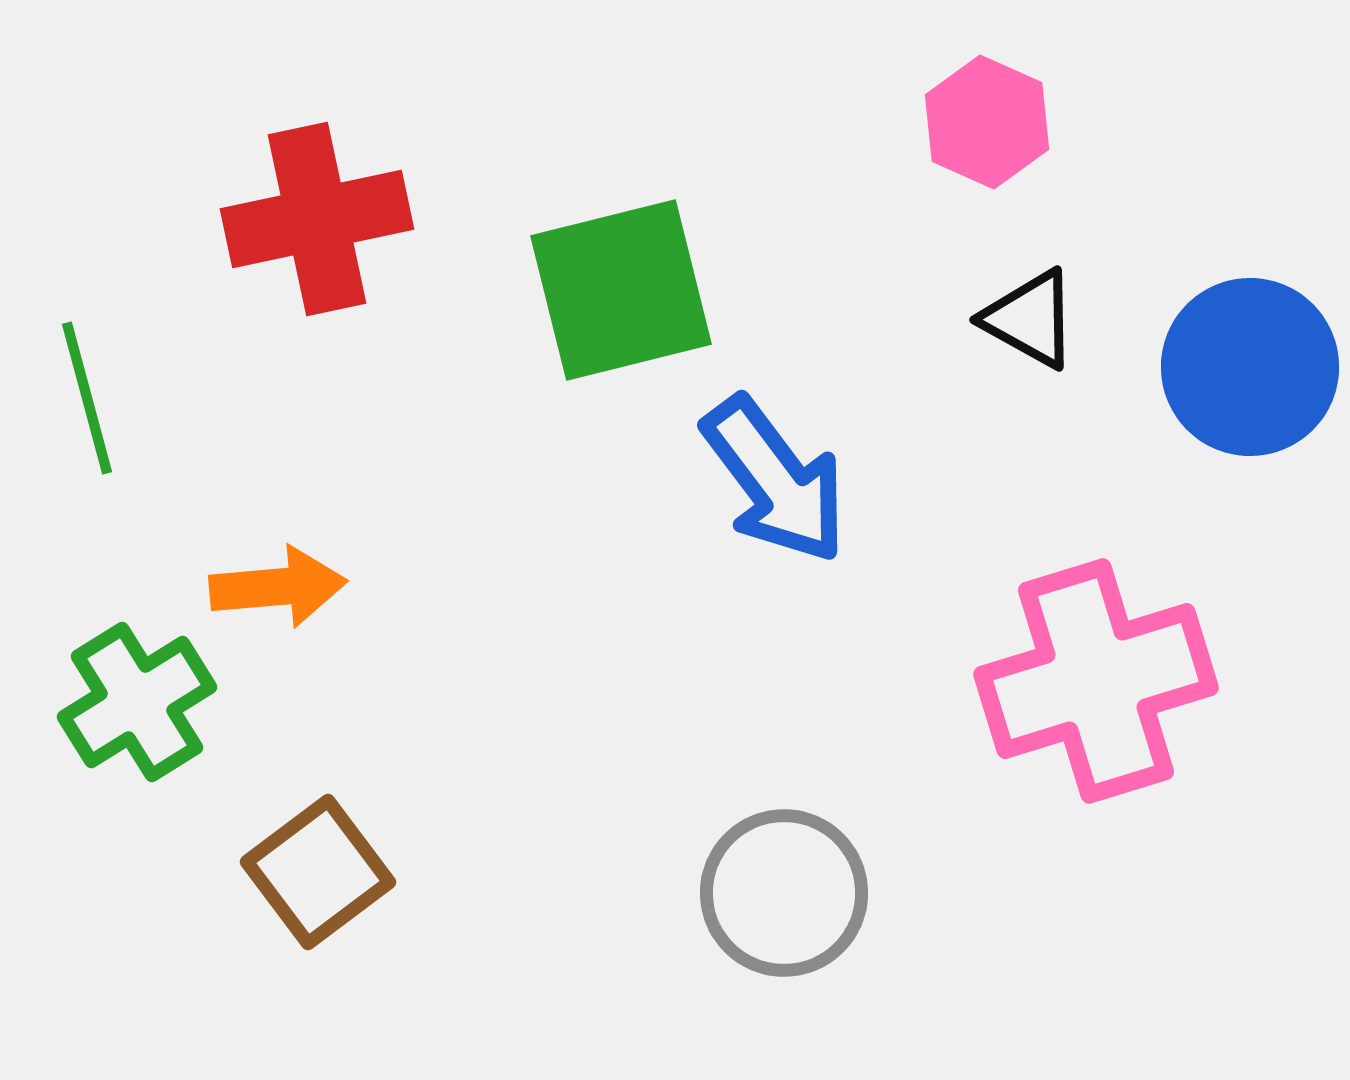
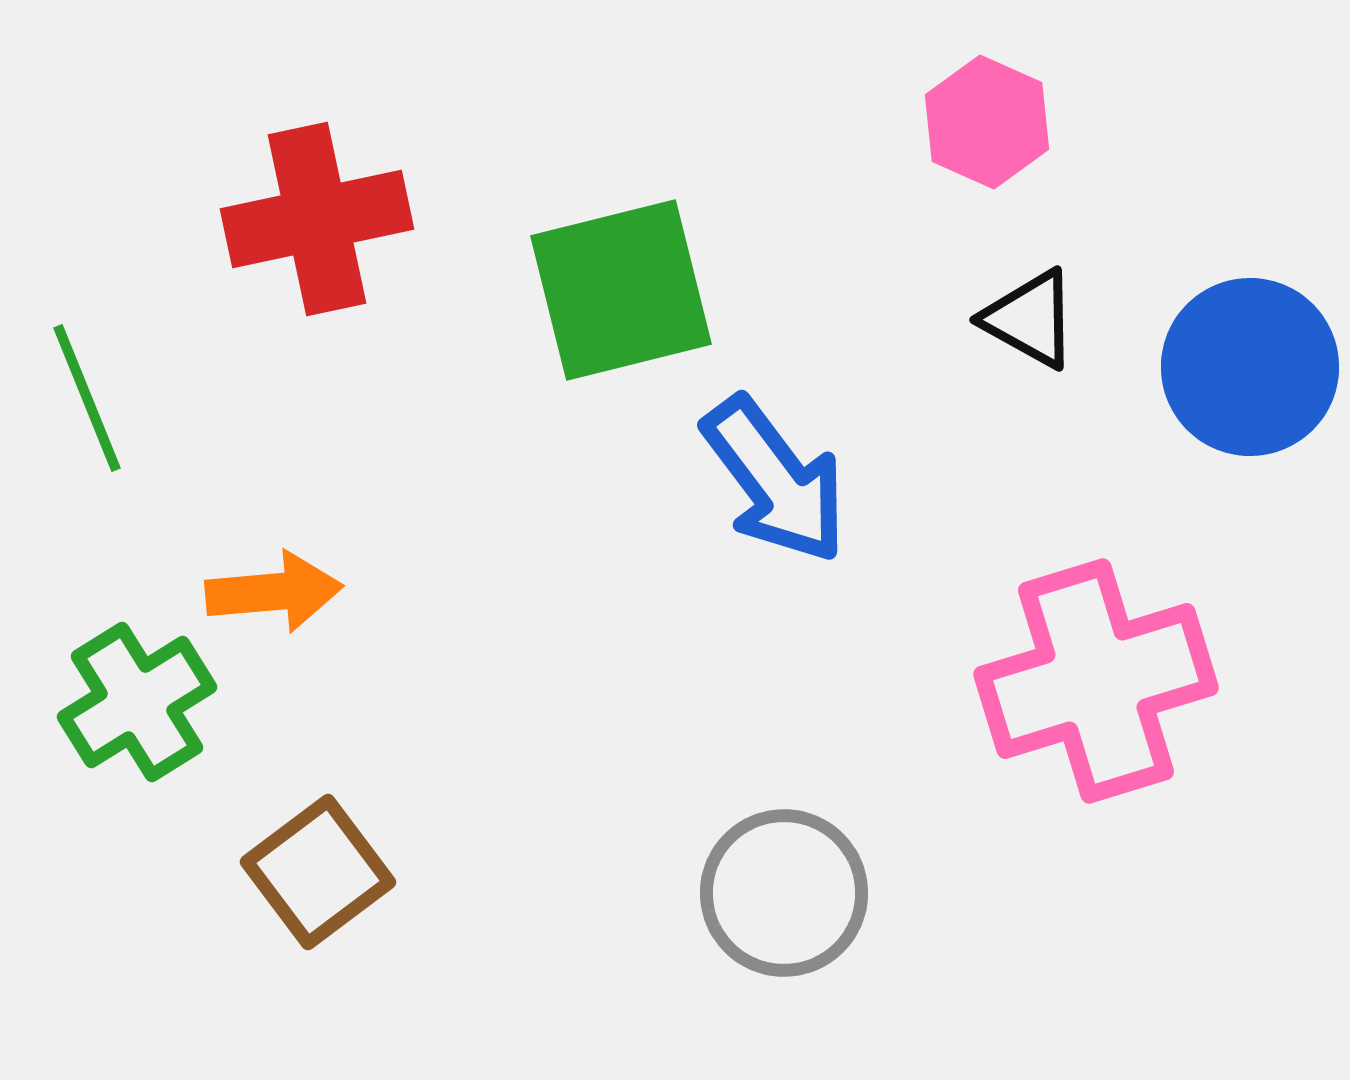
green line: rotated 7 degrees counterclockwise
orange arrow: moved 4 px left, 5 px down
